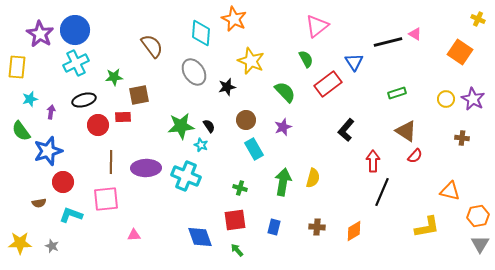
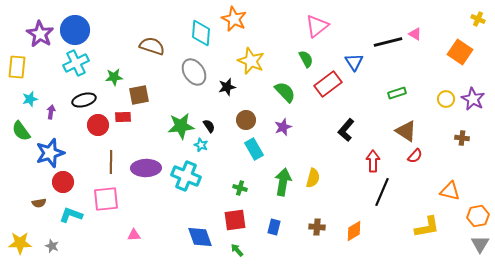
brown semicircle at (152, 46): rotated 35 degrees counterclockwise
blue star at (48, 151): moved 2 px right, 2 px down
